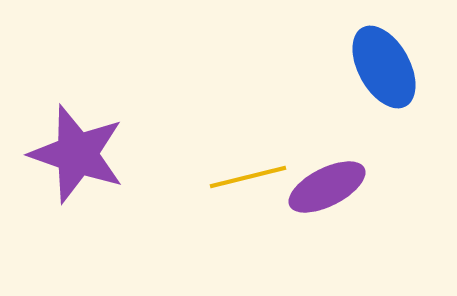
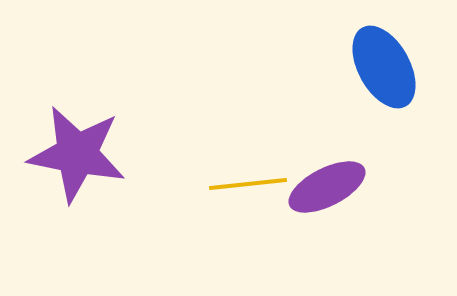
purple star: rotated 8 degrees counterclockwise
yellow line: moved 7 px down; rotated 8 degrees clockwise
